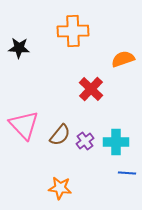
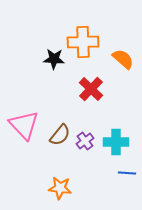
orange cross: moved 10 px right, 11 px down
black star: moved 35 px right, 11 px down
orange semicircle: rotated 60 degrees clockwise
